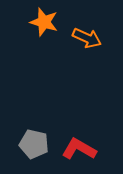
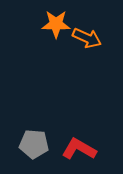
orange star: moved 12 px right, 2 px down; rotated 16 degrees counterclockwise
gray pentagon: rotated 8 degrees counterclockwise
